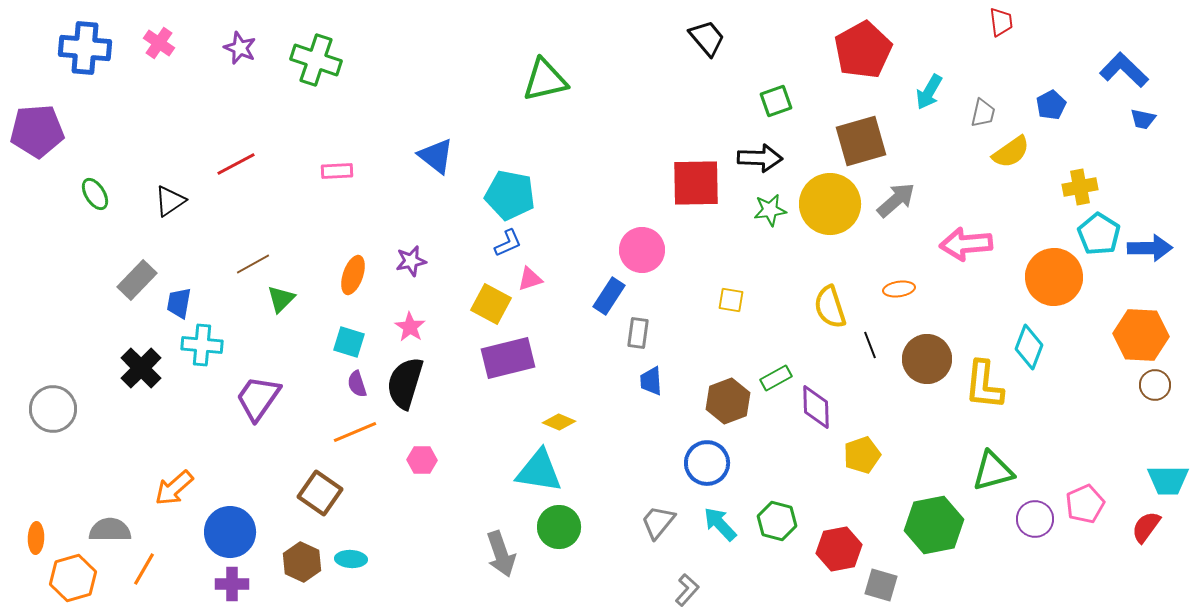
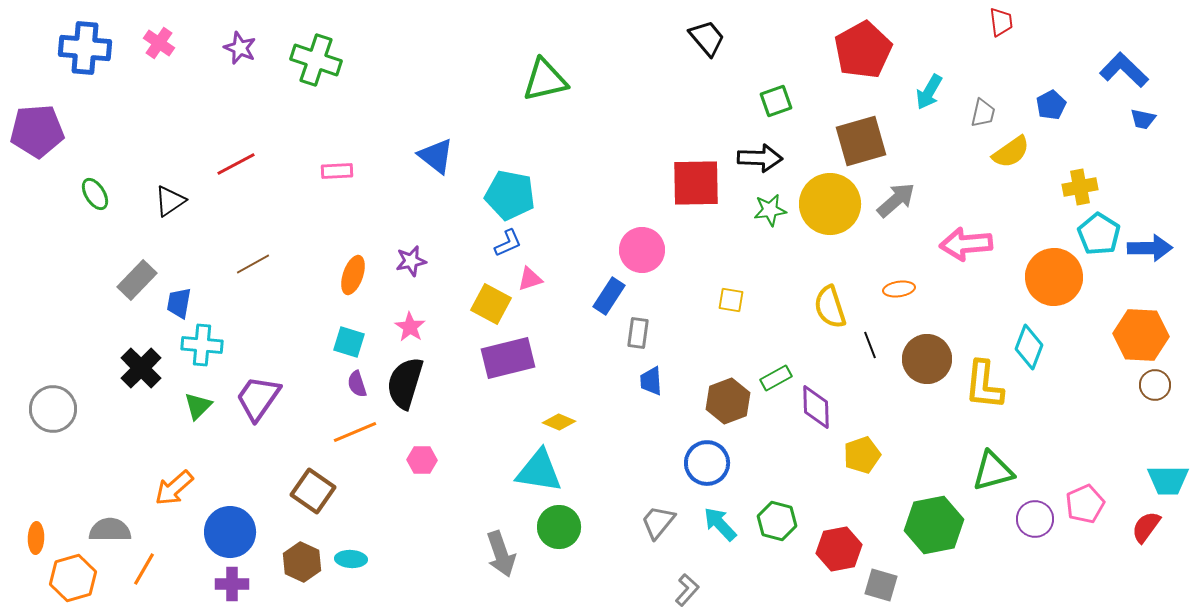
green triangle at (281, 299): moved 83 px left, 107 px down
brown square at (320, 493): moved 7 px left, 2 px up
